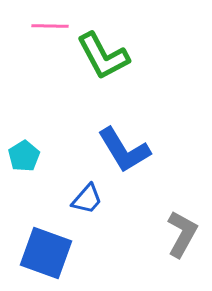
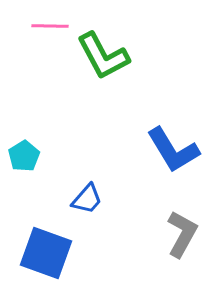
blue L-shape: moved 49 px right
